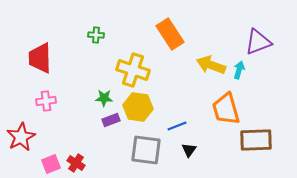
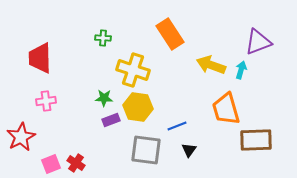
green cross: moved 7 px right, 3 px down
cyan arrow: moved 2 px right
